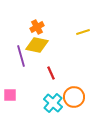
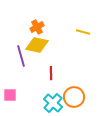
yellow line: rotated 32 degrees clockwise
red line: rotated 24 degrees clockwise
